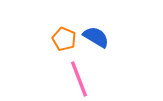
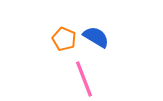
pink line: moved 5 px right
